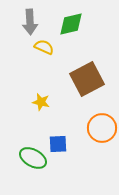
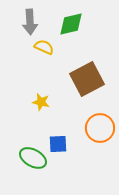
orange circle: moved 2 px left
